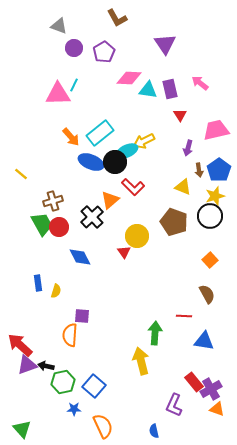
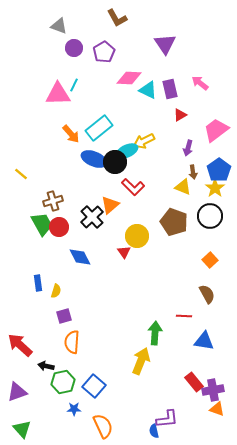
cyan triangle at (148, 90): rotated 18 degrees clockwise
red triangle at (180, 115): rotated 32 degrees clockwise
pink trapezoid at (216, 130): rotated 24 degrees counterclockwise
cyan rectangle at (100, 133): moved 1 px left, 5 px up
orange arrow at (71, 137): moved 3 px up
blue ellipse at (91, 162): moved 3 px right, 3 px up
brown arrow at (199, 170): moved 6 px left, 2 px down
yellow star at (215, 196): moved 8 px up; rotated 18 degrees counterclockwise
orange triangle at (110, 200): moved 5 px down
purple square at (82, 316): moved 18 px left; rotated 21 degrees counterclockwise
orange semicircle at (70, 335): moved 2 px right, 7 px down
yellow arrow at (141, 361): rotated 36 degrees clockwise
purple triangle at (27, 365): moved 10 px left, 27 px down
purple cross at (211, 389): moved 2 px right, 1 px down; rotated 20 degrees clockwise
purple L-shape at (174, 405): moved 7 px left, 14 px down; rotated 120 degrees counterclockwise
